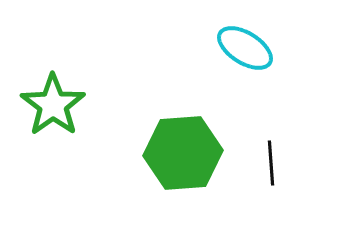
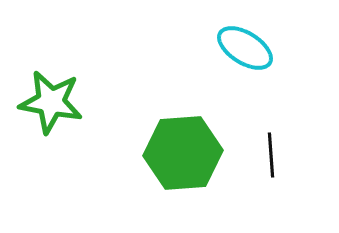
green star: moved 2 px left, 3 px up; rotated 26 degrees counterclockwise
black line: moved 8 px up
